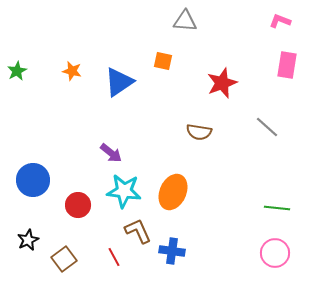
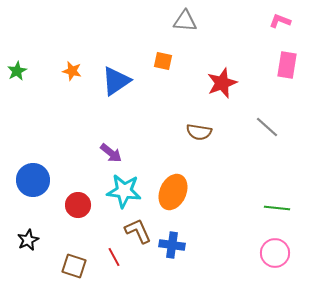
blue triangle: moved 3 px left, 1 px up
blue cross: moved 6 px up
brown square: moved 10 px right, 7 px down; rotated 35 degrees counterclockwise
